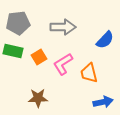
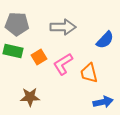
gray pentagon: moved 1 px left, 1 px down; rotated 10 degrees clockwise
brown star: moved 8 px left, 1 px up
